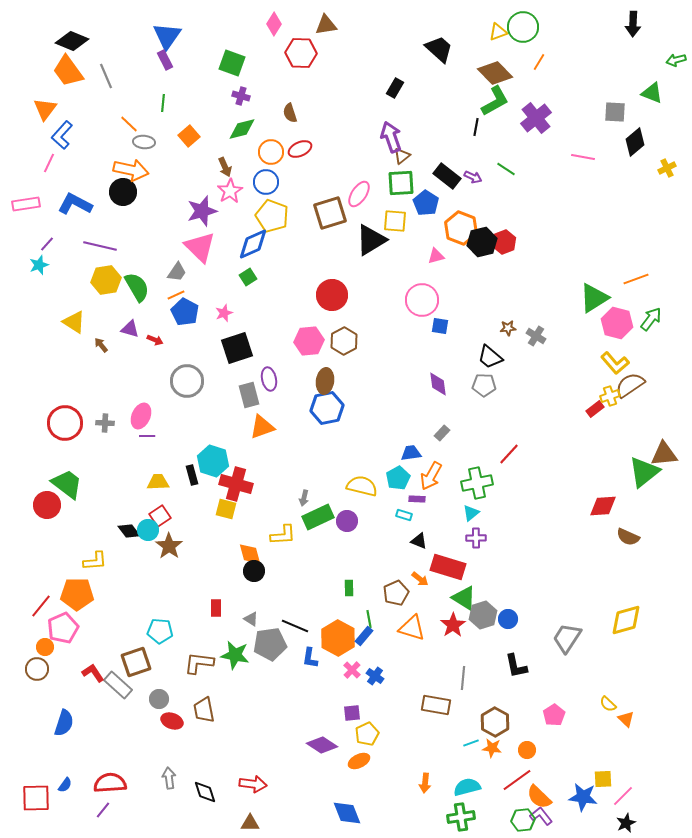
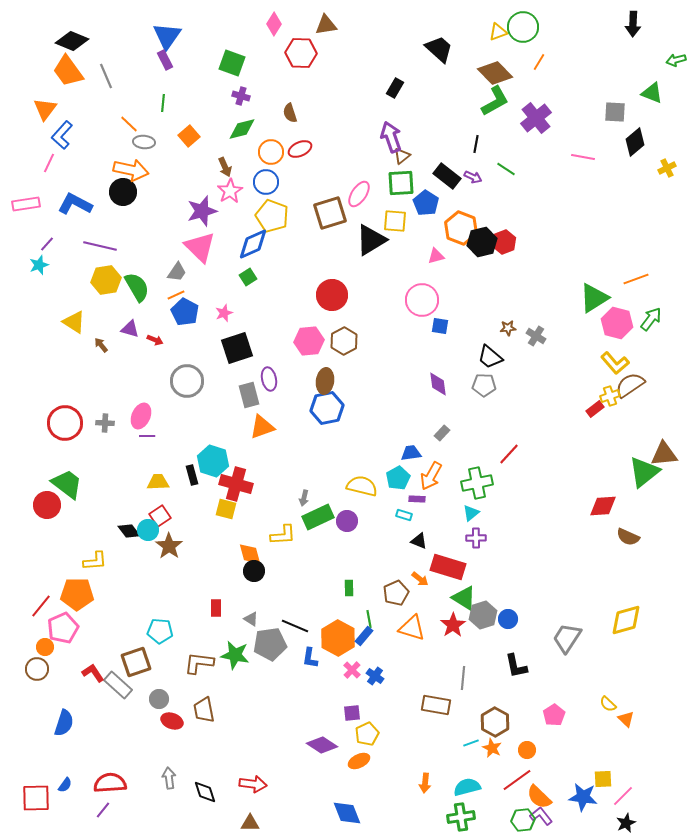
black line at (476, 127): moved 17 px down
orange star at (492, 748): rotated 18 degrees clockwise
